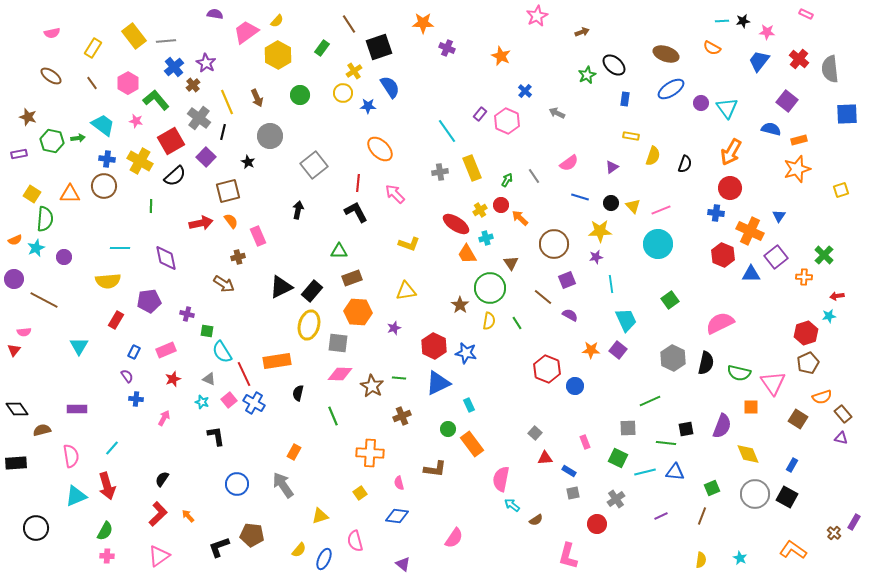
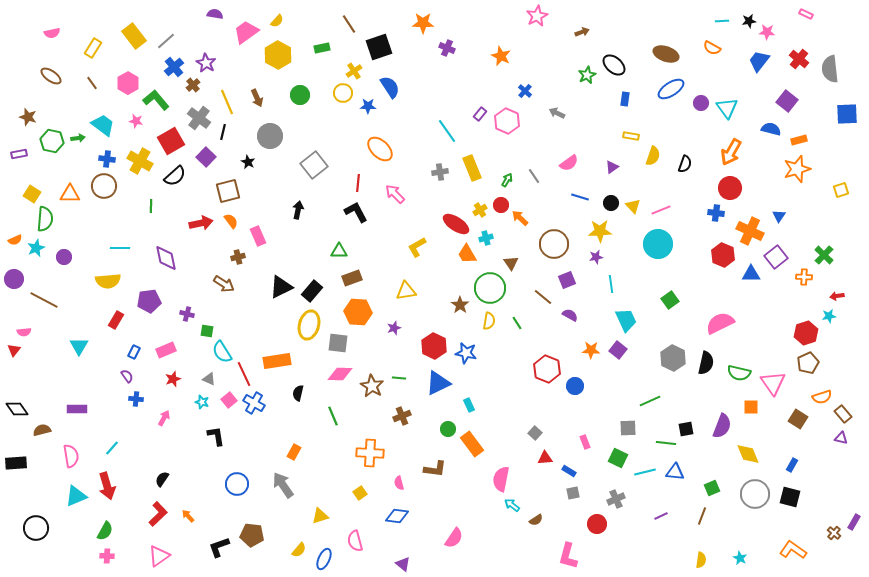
black star at (743, 21): moved 6 px right
gray line at (166, 41): rotated 36 degrees counterclockwise
green rectangle at (322, 48): rotated 42 degrees clockwise
yellow L-shape at (409, 244): moved 8 px right, 3 px down; rotated 130 degrees clockwise
black square at (787, 497): moved 3 px right; rotated 15 degrees counterclockwise
gray cross at (616, 499): rotated 12 degrees clockwise
